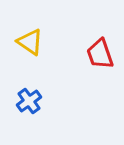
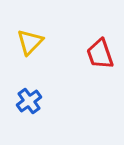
yellow triangle: rotated 40 degrees clockwise
